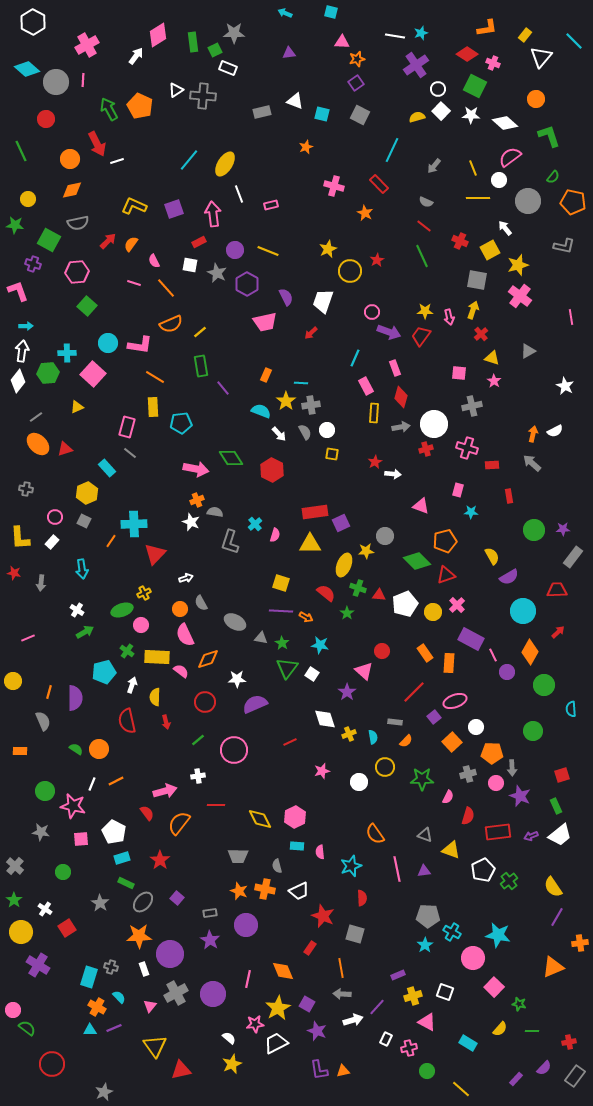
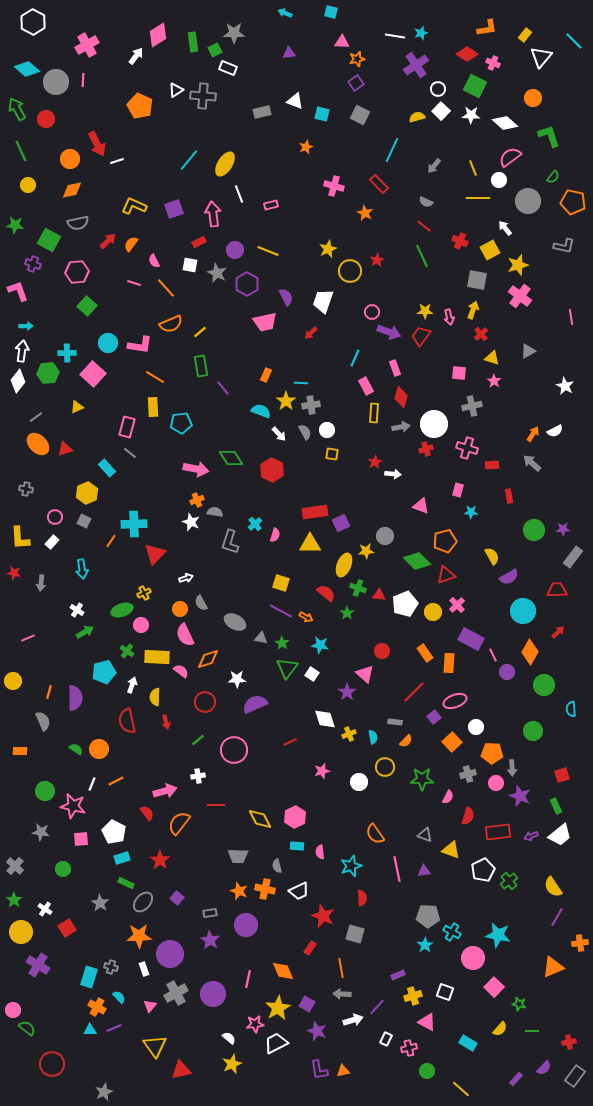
orange circle at (536, 99): moved 3 px left, 1 px up
green arrow at (109, 109): moved 92 px left
yellow circle at (28, 199): moved 14 px up
orange arrow at (533, 434): rotated 21 degrees clockwise
purple line at (281, 611): rotated 25 degrees clockwise
pink triangle at (364, 671): moved 1 px right, 3 px down
green circle at (63, 872): moved 3 px up
